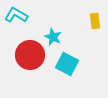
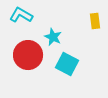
cyan L-shape: moved 5 px right
red circle: moved 2 px left
